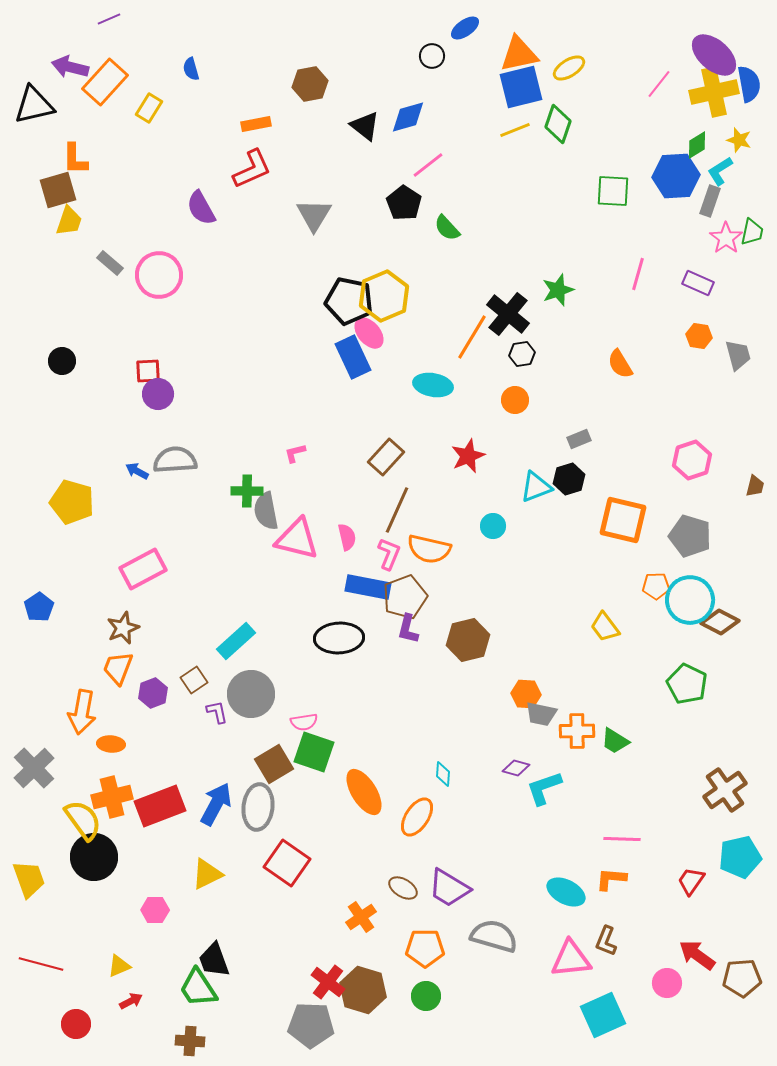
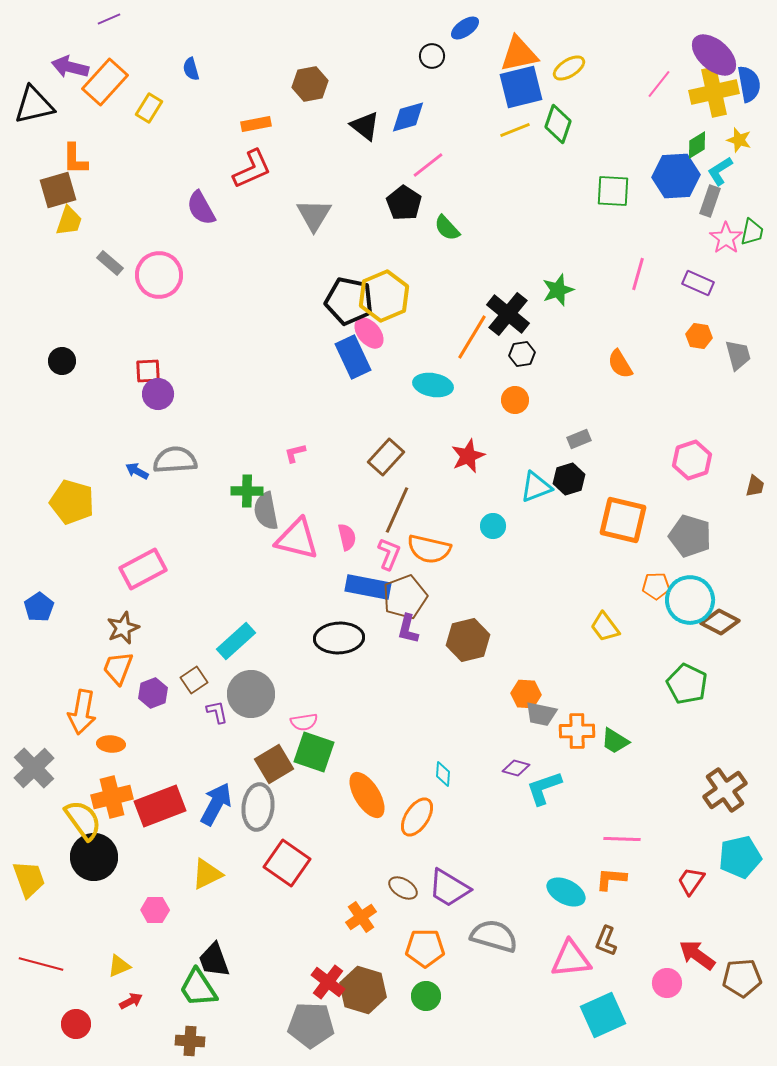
orange ellipse at (364, 792): moved 3 px right, 3 px down
